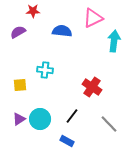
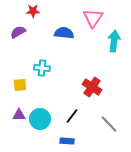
pink triangle: rotated 30 degrees counterclockwise
blue semicircle: moved 2 px right, 2 px down
cyan cross: moved 3 px left, 2 px up
purple triangle: moved 4 px up; rotated 32 degrees clockwise
blue rectangle: rotated 24 degrees counterclockwise
